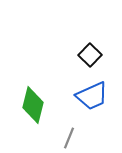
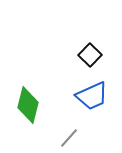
green diamond: moved 5 px left
gray line: rotated 20 degrees clockwise
